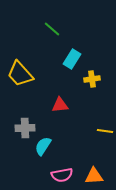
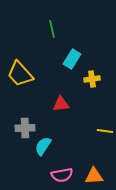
green line: rotated 36 degrees clockwise
red triangle: moved 1 px right, 1 px up
